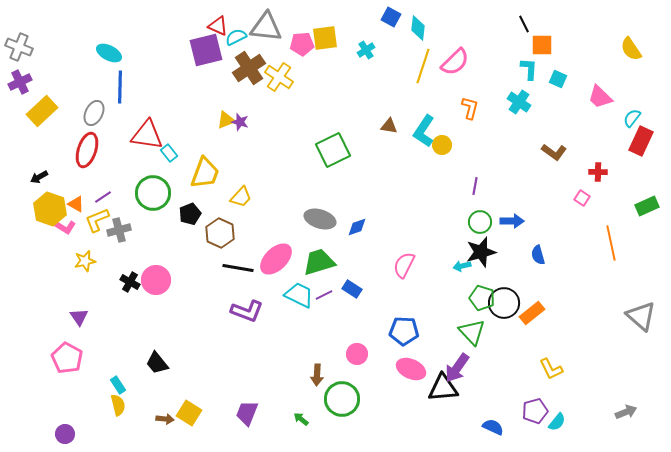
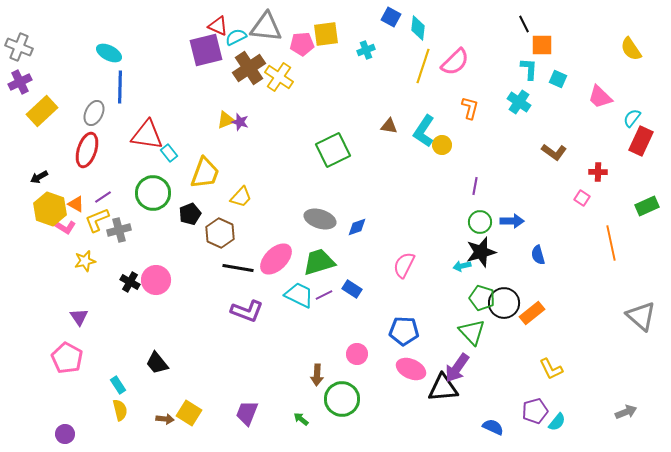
yellow square at (325, 38): moved 1 px right, 4 px up
cyan cross at (366, 50): rotated 12 degrees clockwise
yellow semicircle at (118, 405): moved 2 px right, 5 px down
